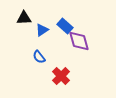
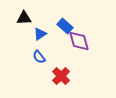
blue triangle: moved 2 px left, 4 px down
